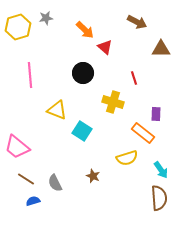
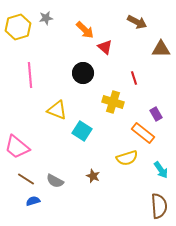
purple rectangle: rotated 32 degrees counterclockwise
gray semicircle: moved 2 px up; rotated 36 degrees counterclockwise
brown semicircle: moved 8 px down
